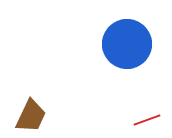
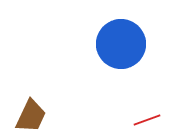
blue circle: moved 6 px left
